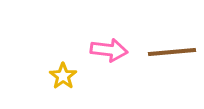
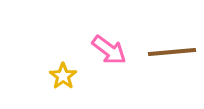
pink arrow: rotated 30 degrees clockwise
